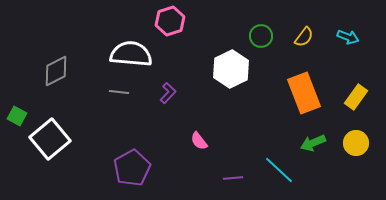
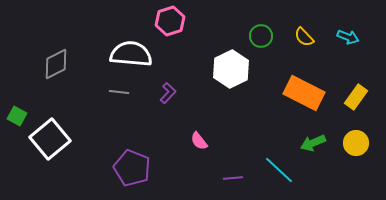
yellow semicircle: rotated 100 degrees clockwise
gray diamond: moved 7 px up
orange rectangle: rotated 42 degrees counterclockwise
purple pentagon: rotated 21 degrees counterclockwise
